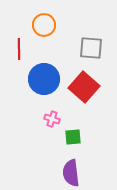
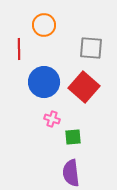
blue circle: moved 3 px down
